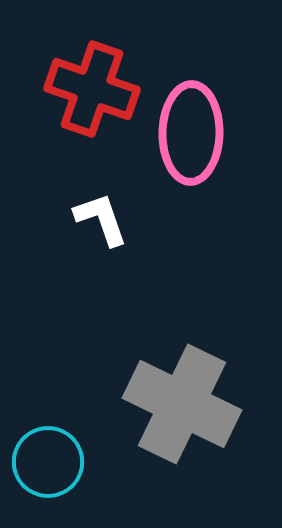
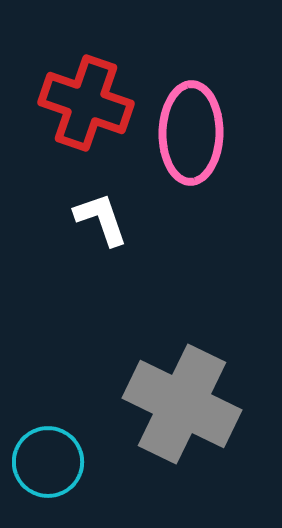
red cross: moved 6 px left, 14 px down
